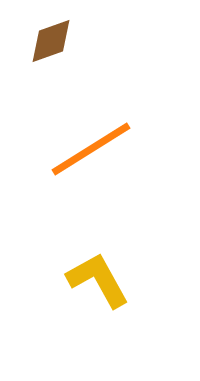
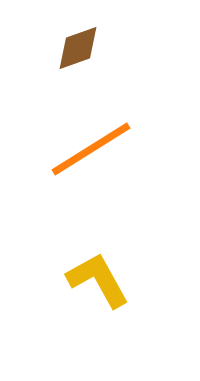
brown diamond: moved 27 px right, 7 px down
